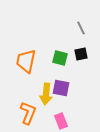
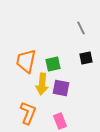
black square: moved 5 px right, 4 px down
green square: moved 7 px left, 6 px down; rotated 28 degrees counterclockwise
yellow arrow: moved 4 px left, 10 px up
pink rectangle: moved 1 px left
